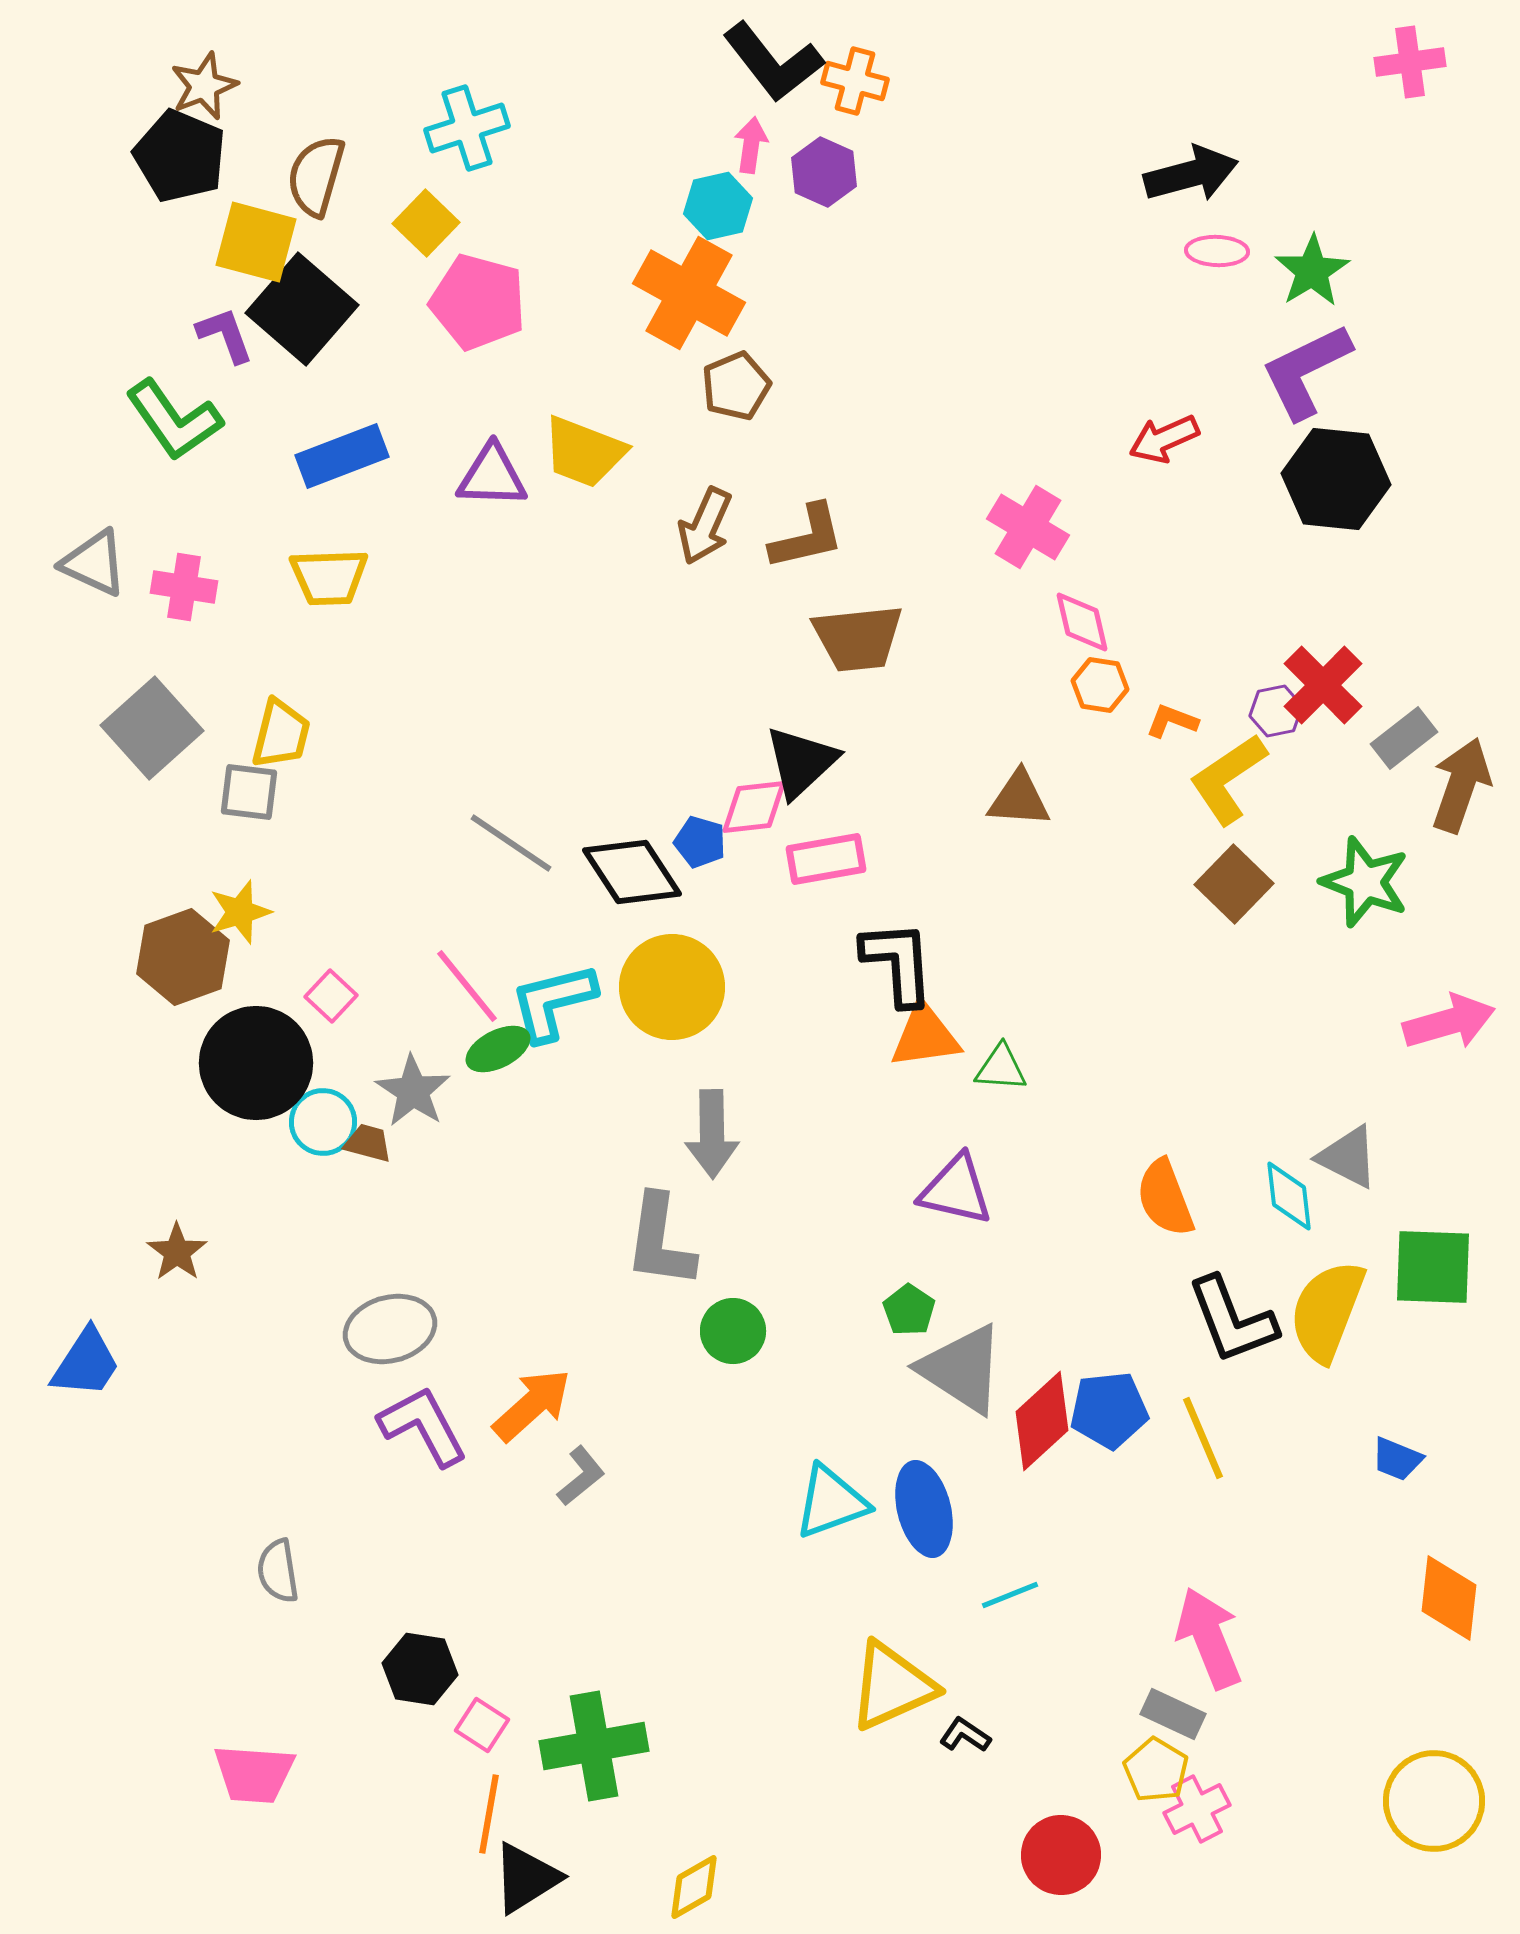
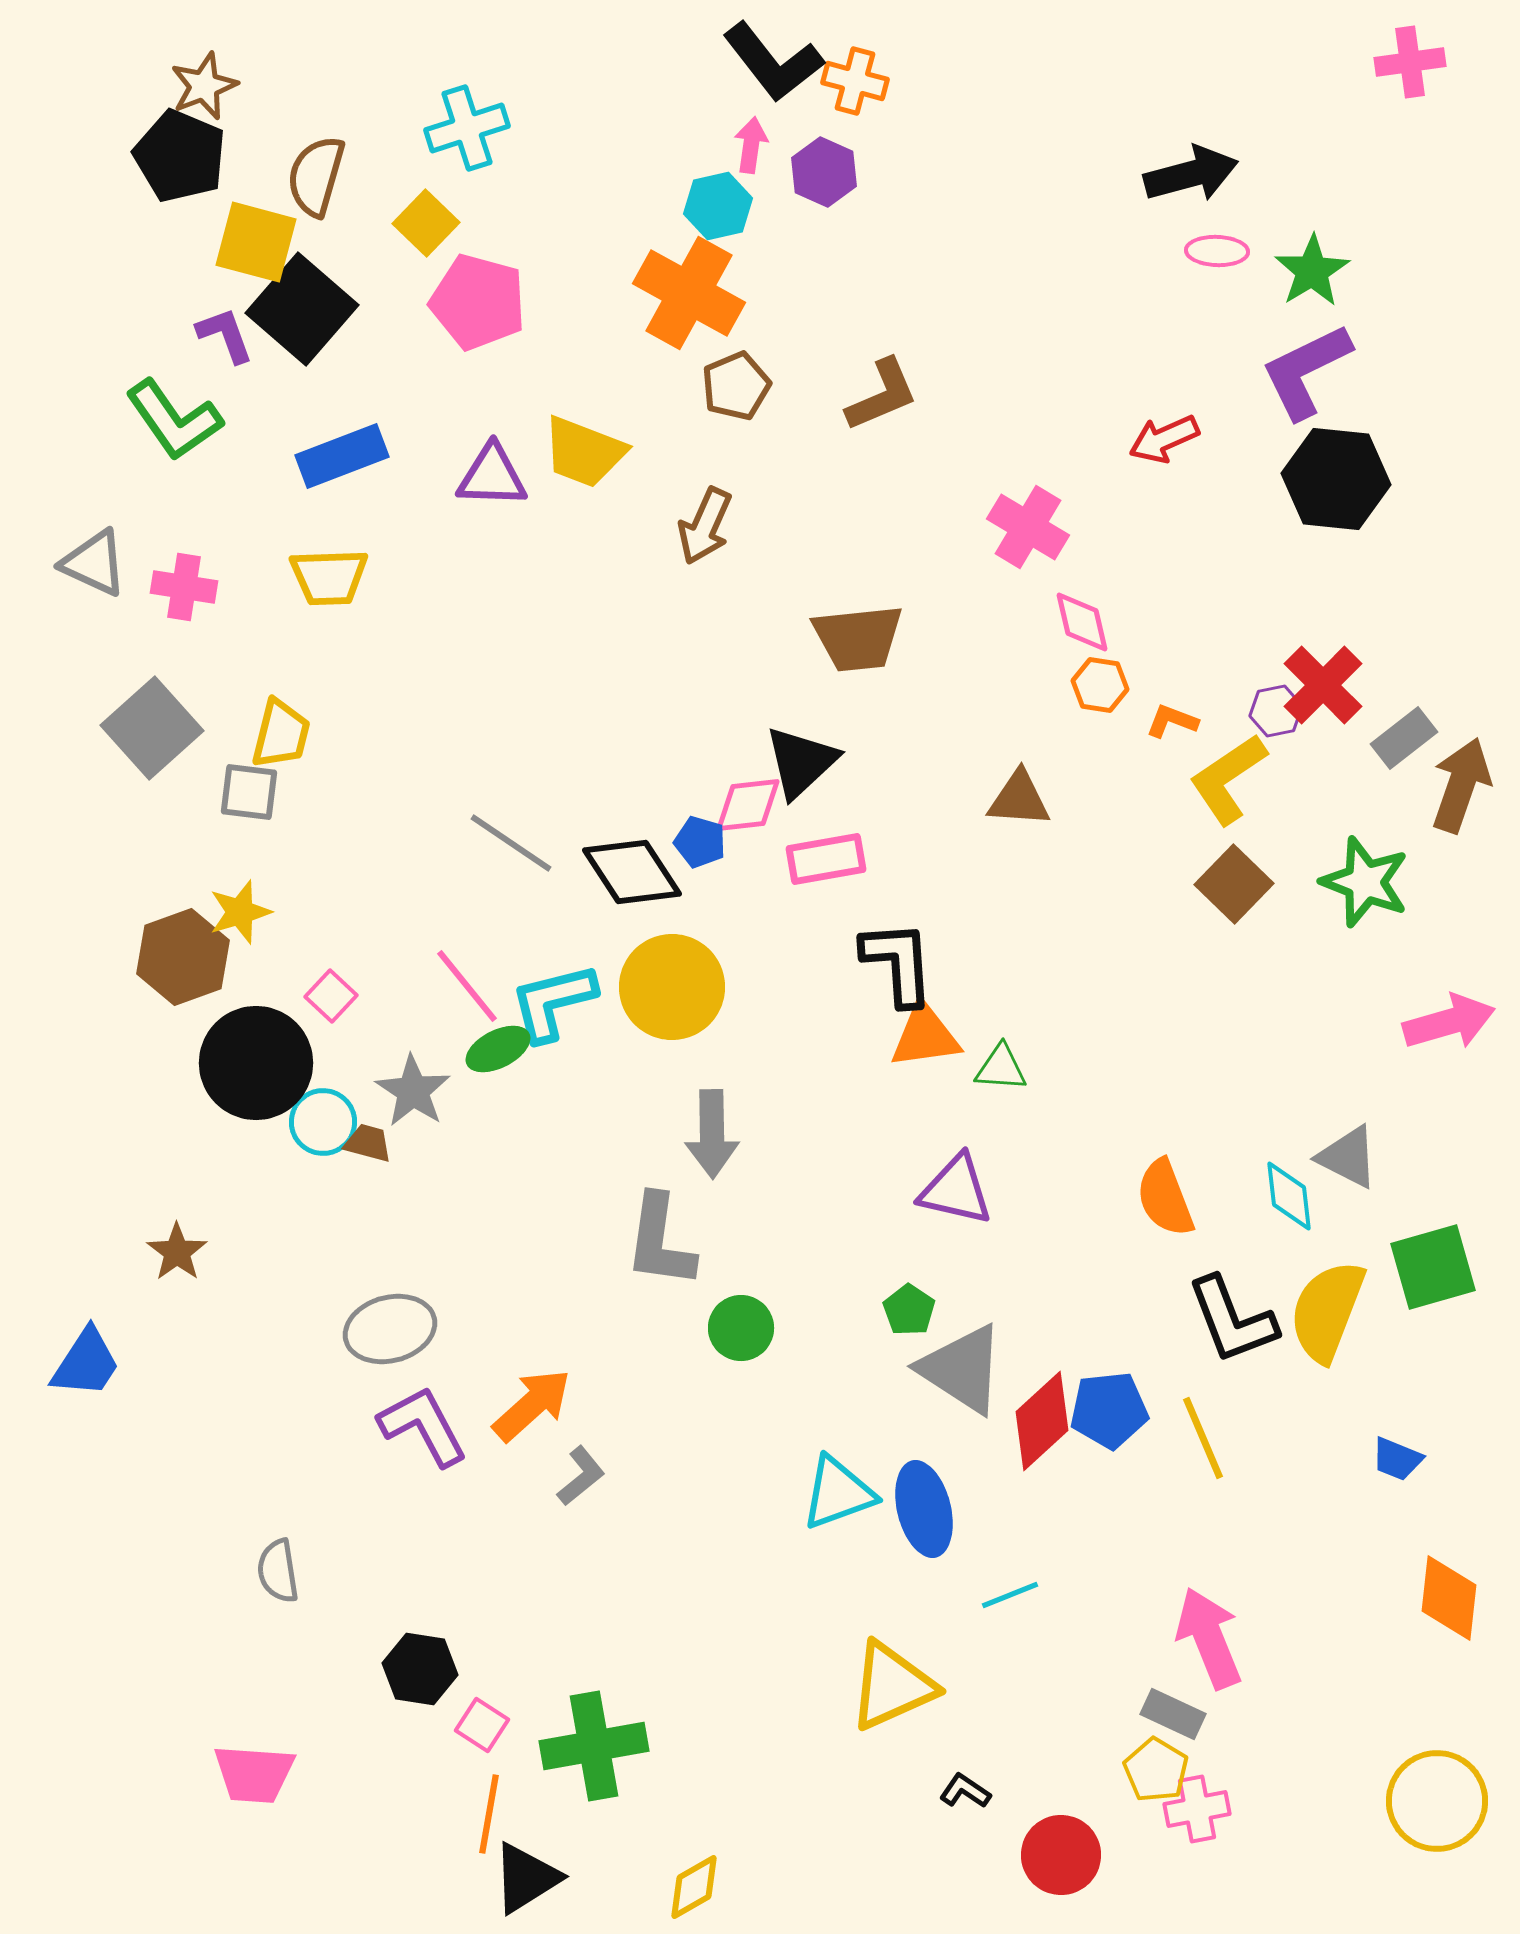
brown L-shape at (807, 537): moved 75 px right, 142 px up; rotated 10 degrees counterclockwise
pink diamond at (754, 807): moved 6 px left, 2 px up
green square at (1433, 1267): rotated 18 degrees counterclockwise
green circle at (733, 1331): moved 8 px right, 3 px up
cyan triangle at (831, 1502): moved 7 px right, 9 px up
black L-shape at (965, 1735): moved 56 px down
yellow circle at (1434, 1801): moved 3 px right
pink cross at (1197, 1809): rotated 16 degrees clockwise
